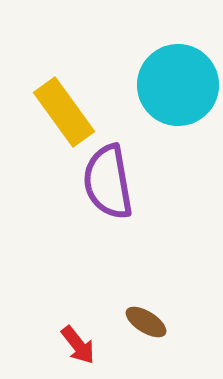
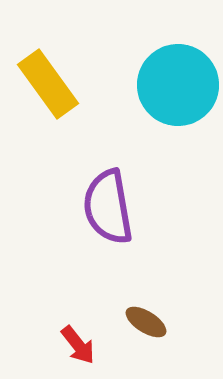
yellow rectangle: moved 16 px left, 28 px up
purple semicircle: moved 25 px down
